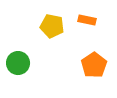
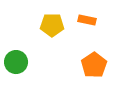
yellow pentagon: moved 1 px up; rotated 10 degrees counterclockwise
green circle: moved 2 px left, 1 px up
